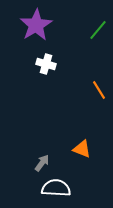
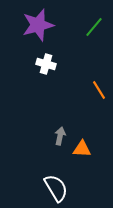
purple star: moved 2 px right; rotated 16 degrees clockwise
green line: moved 4 px left, 3 px up
orange triangle: rotated 18 degrees counterclockwise
gray arrow: moved 18 px right, 27 px up; rotated 24 degrees counterclockwise
white semicircle: rotated 56 degrees clockwise
